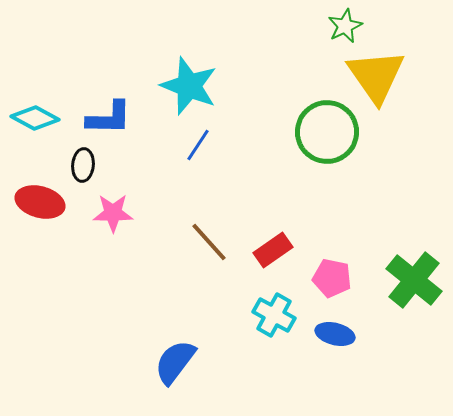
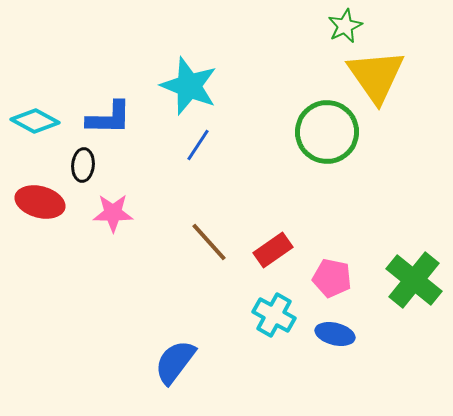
cyan diamond: moved 3 px down
